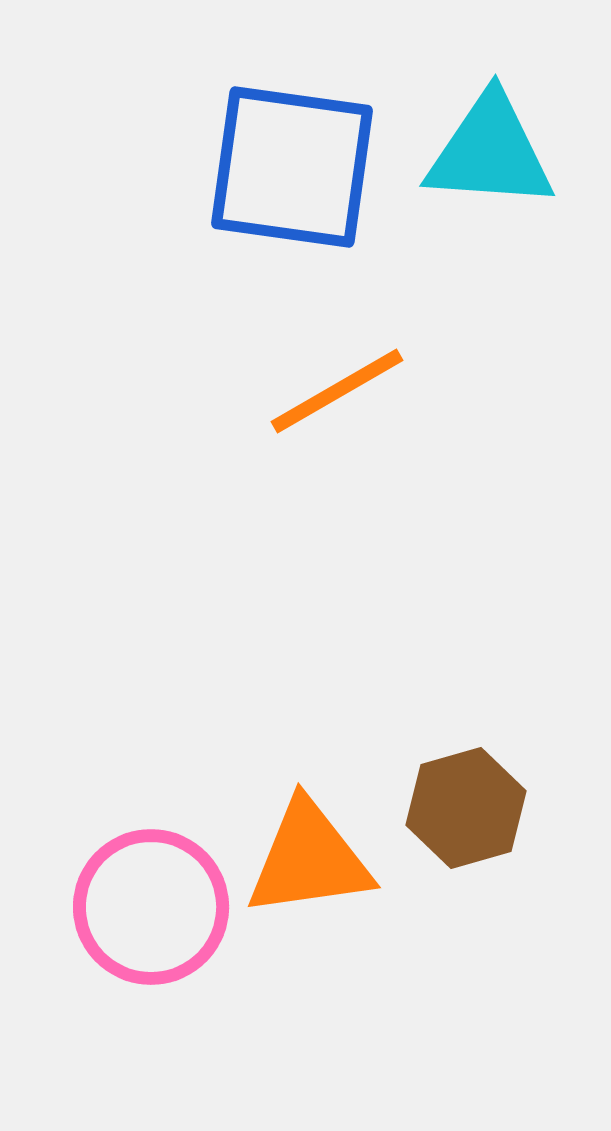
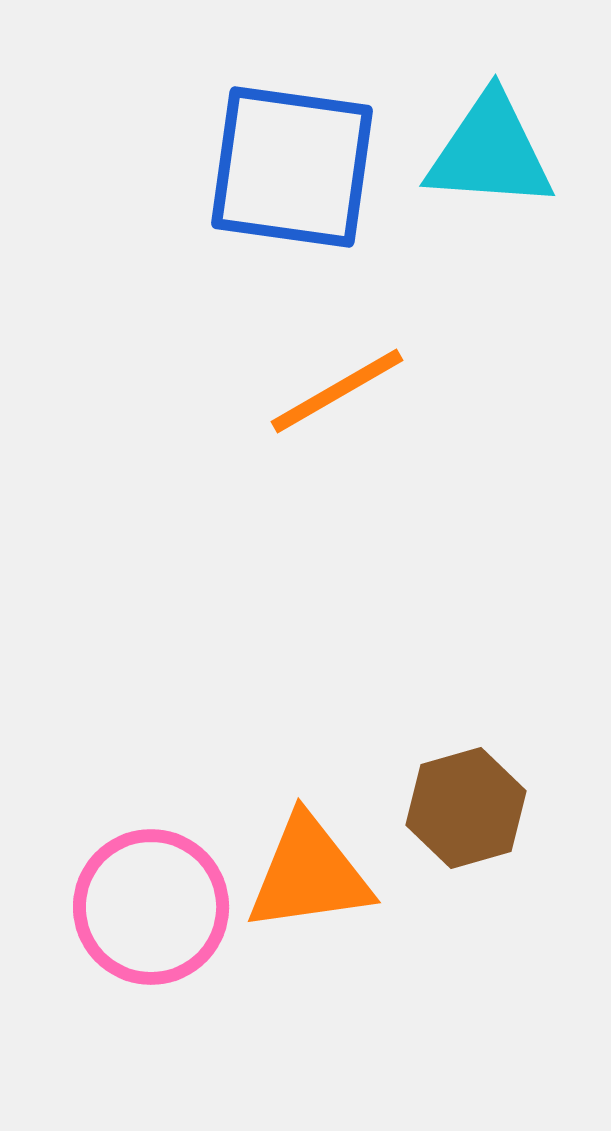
orange triangle: moved 15 px down
